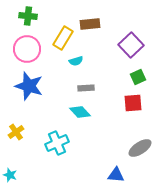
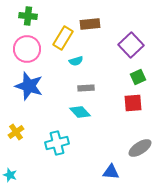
cyan cross: rotated 10 degrees clockwise
blue triangle: moved 5 px left, 3 px up
